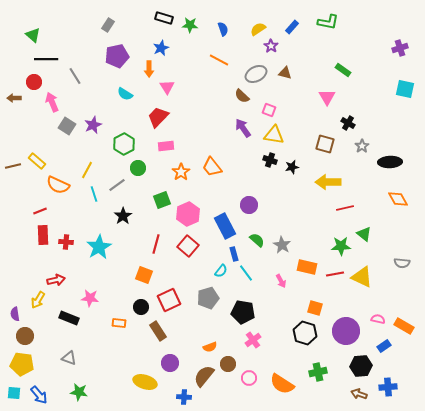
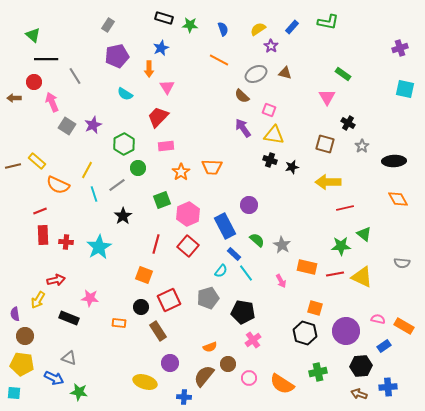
green rectangle at (343, 70): moved 4 px down
black ellipse at (390, 162): moved 4 px right, 1 px up
orange trapezoid at (212, 167): rotated 50 degrees counterclockwise
blue rectangle at (234, 254): rotated 32 degrees counterclockwise
blue arrow at (39, 395): moved 15 px right, 17 px up; rotated 24 degrees counterclockwise
